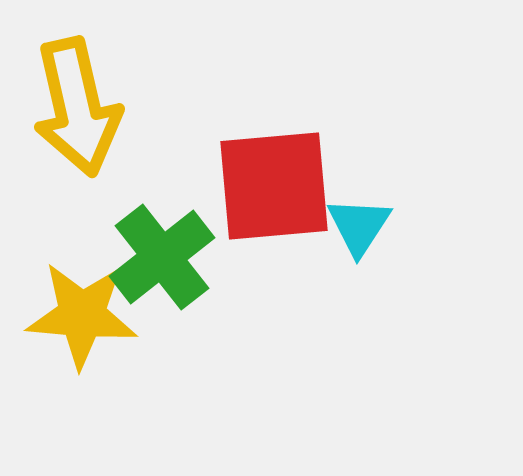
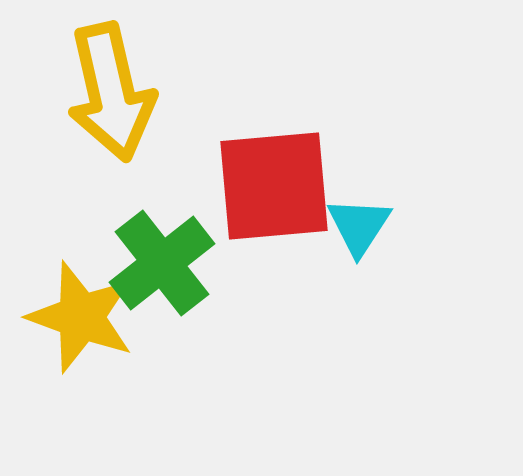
yellow arrow: moved 34 px right, 15 px up
green cross: moved 6 px down
yellow star: moved 1 px left, 2 px down; rotated 15 degrees clockwise
